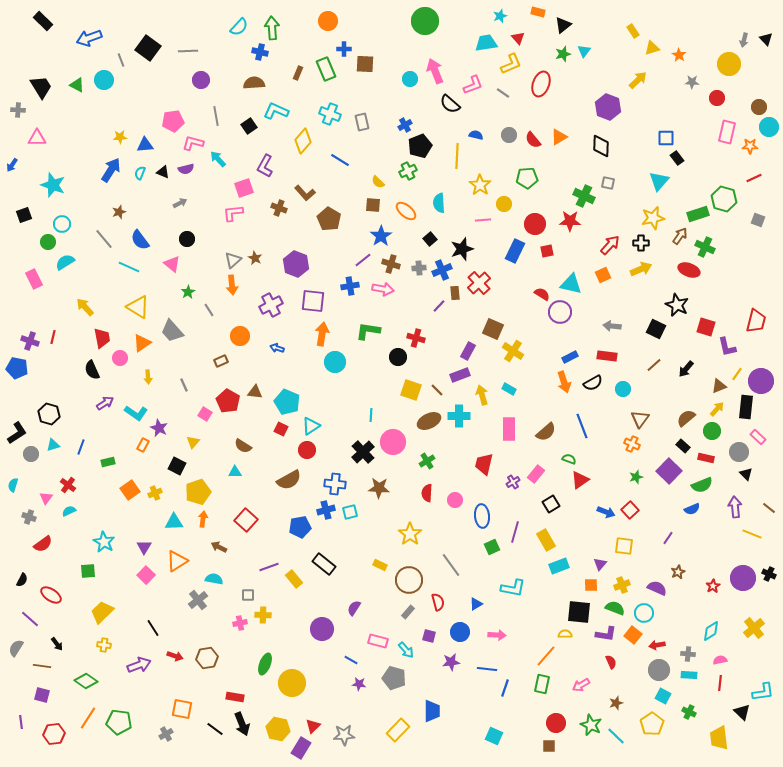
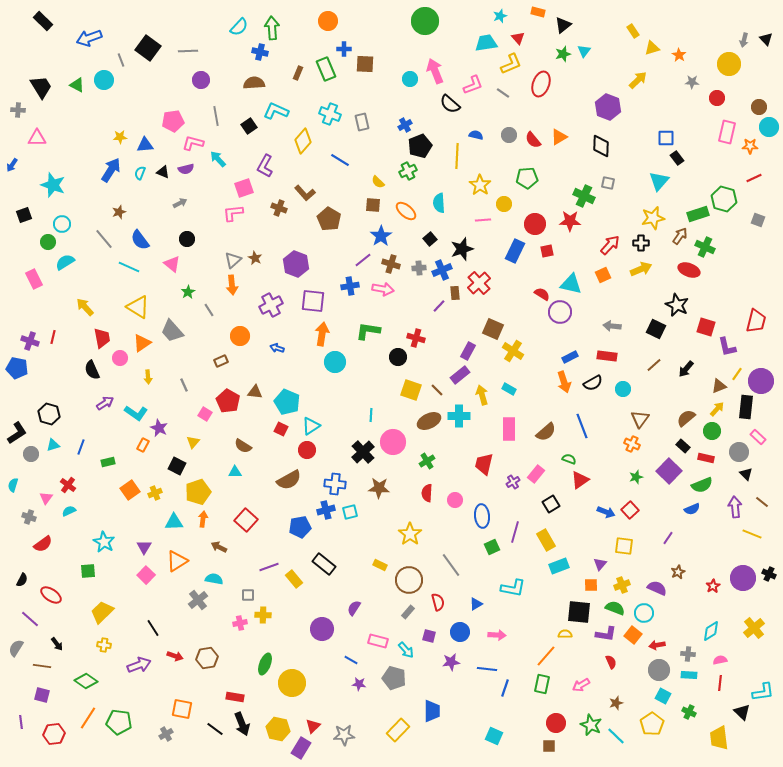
purple rectangle at (460, 375): rotated 18 degrees counterclockwise
brown line at (769, 508): moved 7 px left, 6 px up
